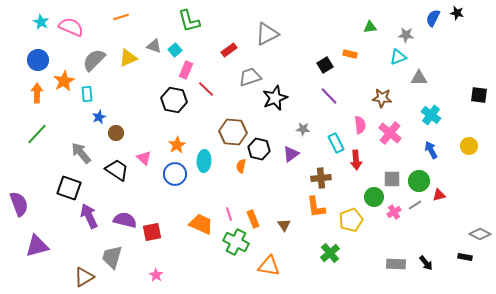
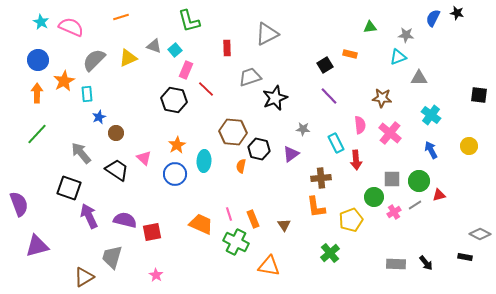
red rectangle at (229, 50): moved 2 px left, 2 px up; rotated 56 degrees counterclockwise
